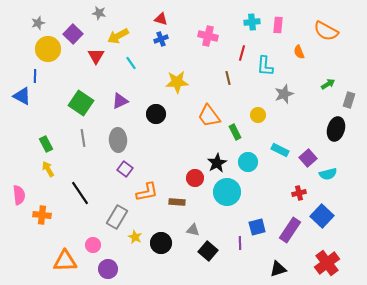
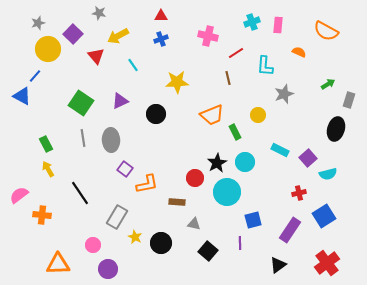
red triangle at (161, 19): moved 3 px up; rotated 16 degrees counterclockwise
cyan cross at (252, 22): rotated 14 degrees counterclockwise
orange semicircle at (299, 52): rotated 136 degrees clockwise
red line at (242, 53): moved 6 px left; rotated 42 degrees clockwise
red triangle at (96, 56): rotated 12 degrees counterclockwise
cyan line at (131, 63): moved 2 px right, 2 px down
blue line at (35, 76): rotated 40 degrees clockwise
orange trapezoid at (209, 116): moved 3 px right, 1 px up; rotated 75 degrees counterclockwise
gray ellipse at (118, 140): moved 7 px left
cyan circle at (248, 162): moved 3 px left
orange L-shape at (147, 192): moved 8 px up
pink semicircle at (19, 195): rotated 120 degrees counterclockwise
blue square at (322, 216): moved 2 px right; rotated 15 degrees clockwise
blue square at (257, 227): moved 4 px left, 7 px up
gray triangle at (193, 230): moved 1 px right, 6 px up
orange triangle at (65, 261): moved 7 px left, 3 px down
black triangle at (278, 269): moved 4 px up; rotated 18 degrees counterclockwise
